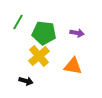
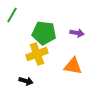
green line: moved 6 px left, 7 px up
yellow cross: moved 2 px left, 2 px up; rotated 20 degrees clockwise
